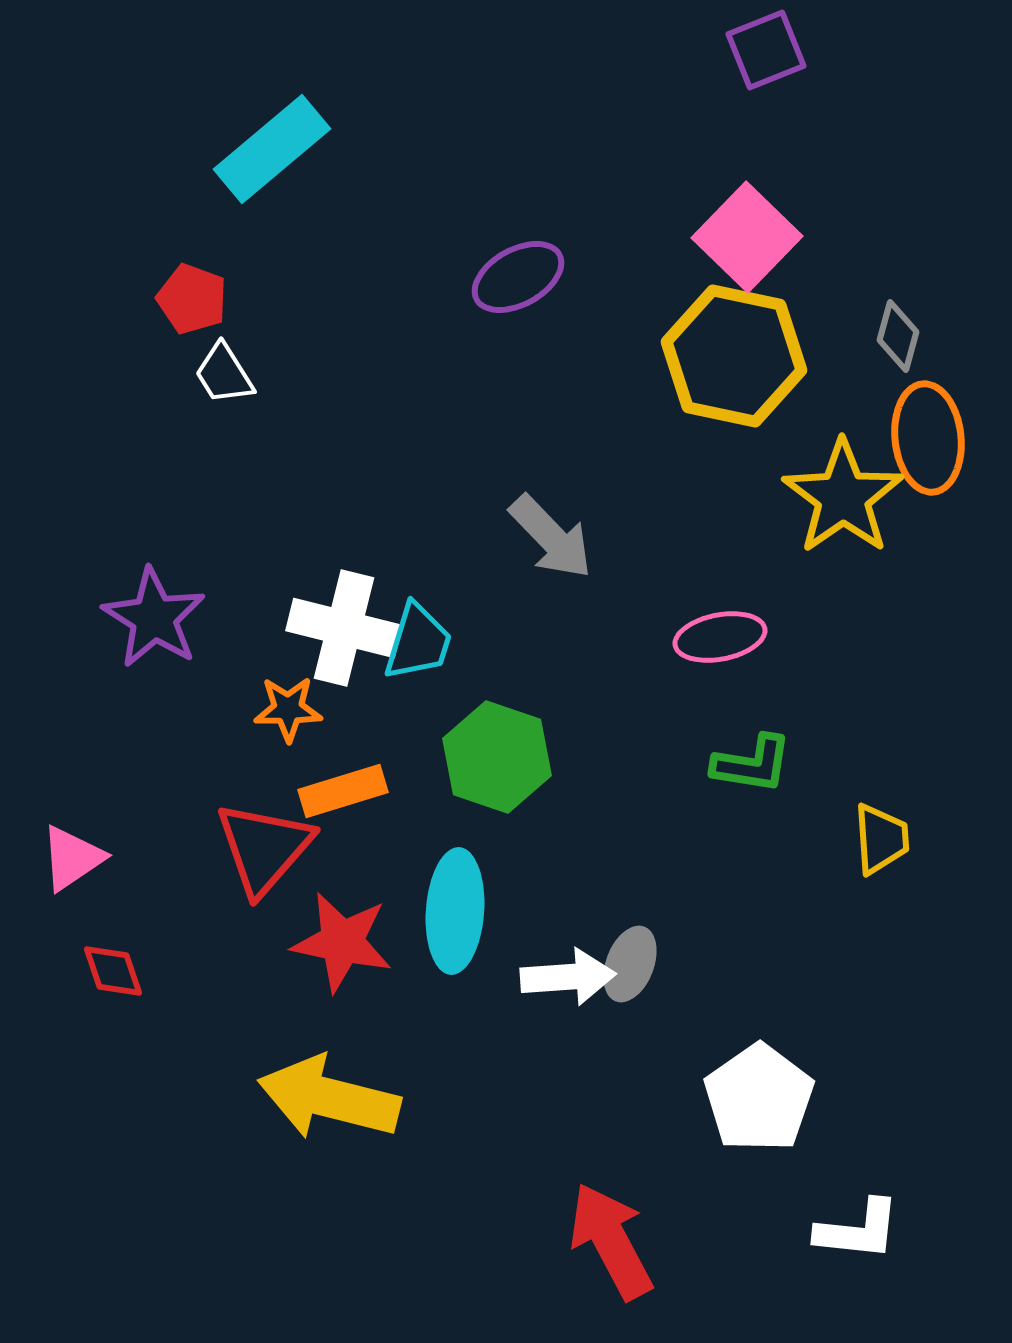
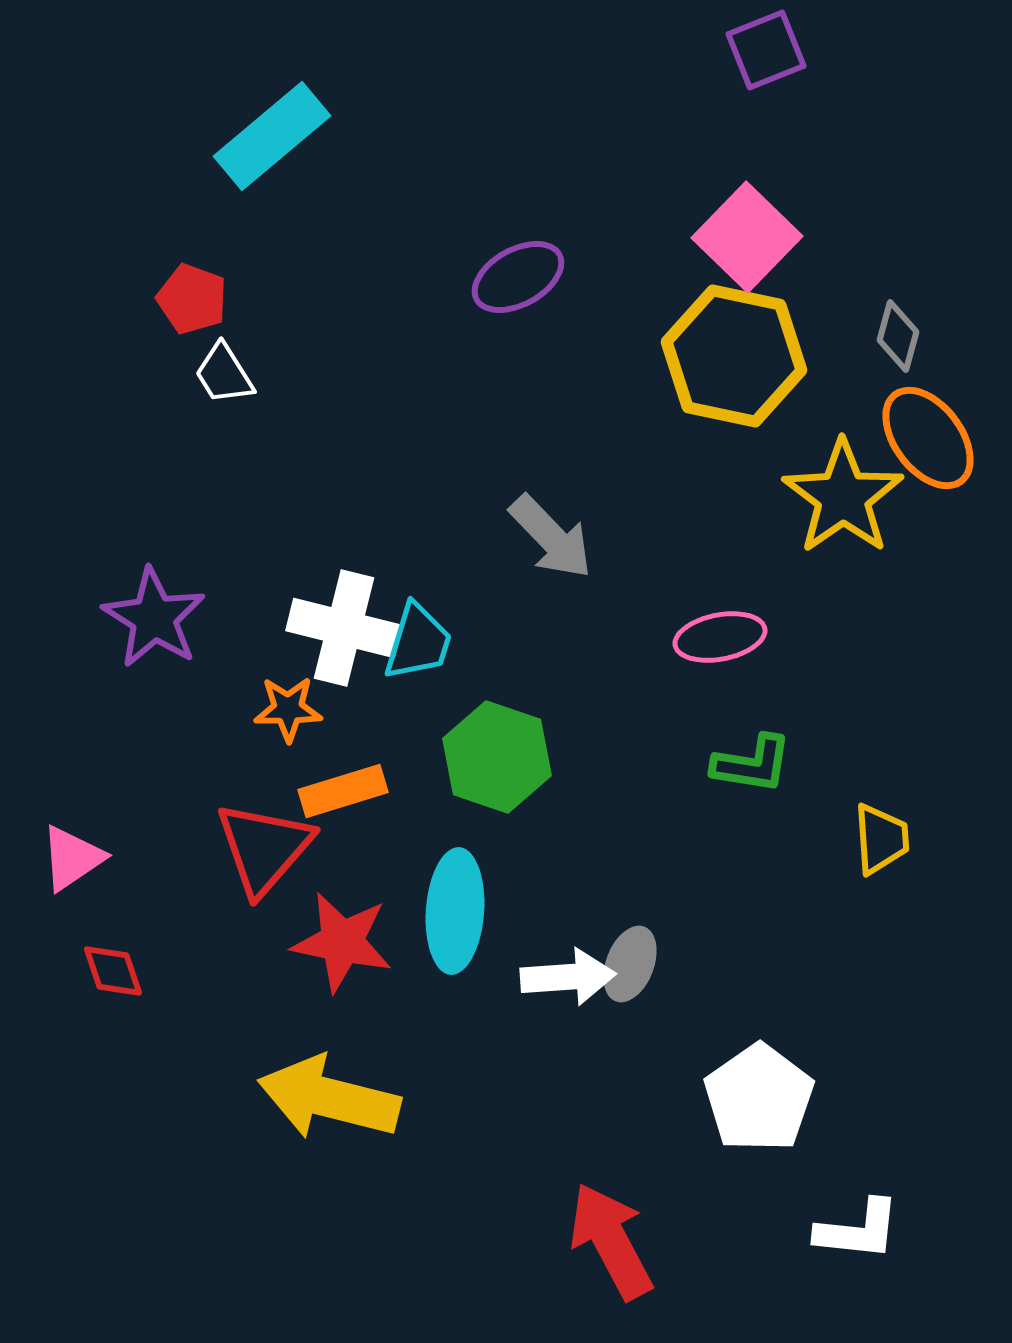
cyan rectangle: moved 13 px up
orange ellipse: rotated 31 degrees counterclockwise
